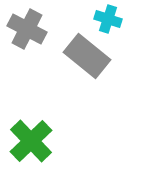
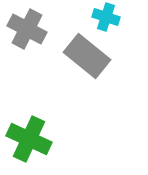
cyan cross: moved 2 px left, 2 px up
green cross: moved 2 px left, 2 px up; rotated 21 degrees counterclockwise
